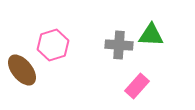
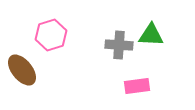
pink hexagon: moved 2 px left, 10 px up
pink rectangle: rotated 40 degrees clockwise
